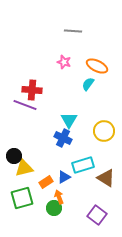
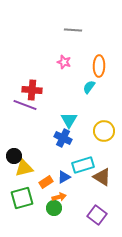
gray line: moved 1 px up
orange ellipse: moved 2 px right; rotated 65 degrees clockwise
cyan semicircle: moved 1 px right, 3 px down
brown triangle: moved 4 px left, 1 px up
orange arrow: rotated 96 degrees clockwise
